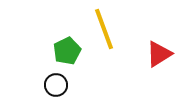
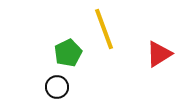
green pentagon: moved 1 px right, 2 px down
black circle: moved 1 px right, 2 px down
